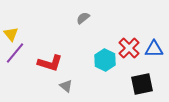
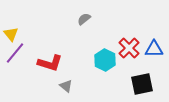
gray semicircle: moved 1 px right, 1 px down
